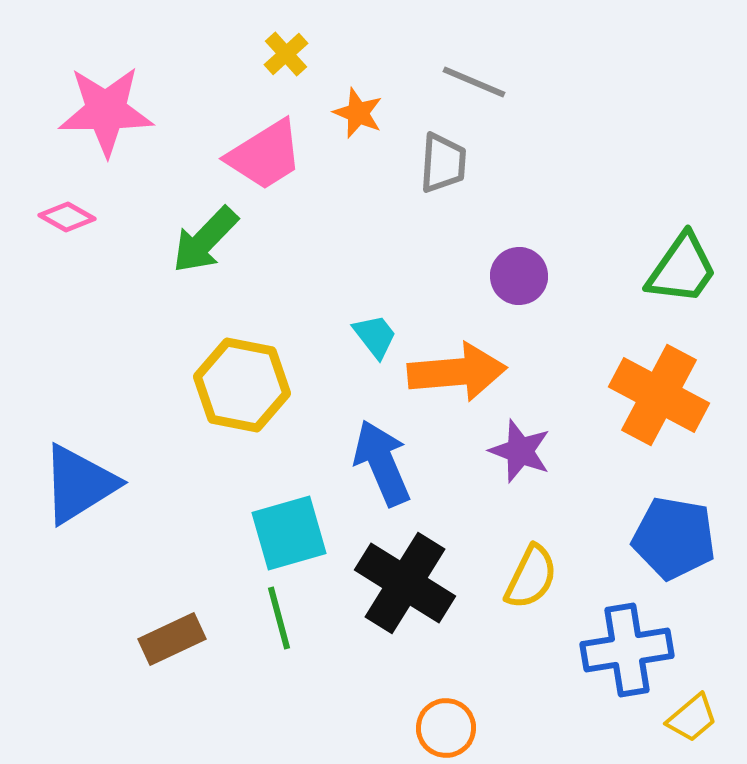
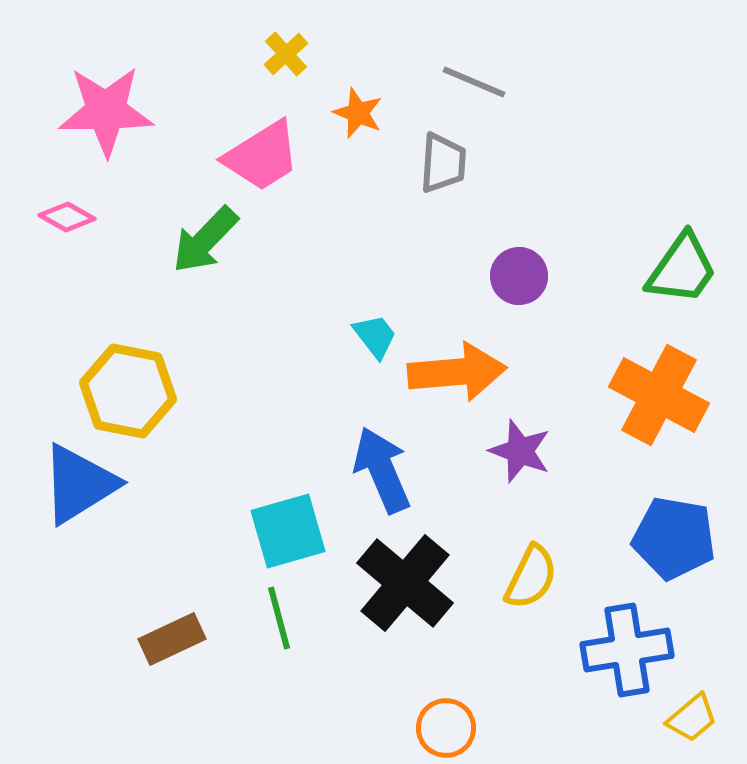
pink trapezoid: moved 3 px left, 1 px down
yellow hexagon: moved 114 px left, 6 px down
blue arrow: moved 7 px down
cyan square: moved 1 px left, 2 px up
black cross: rotated 8 degrees clockwise
